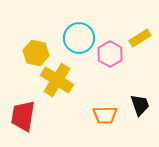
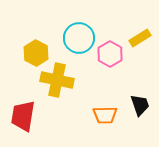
yellow hexagon: rotated 15 degrees clockwise
yellow cross: rotated 20 degrees counterclockwise
